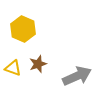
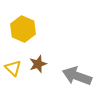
yellow triangle: rotated 24 degrees clockwise
gray arrow: rotated 136 degrees counterclockwise
